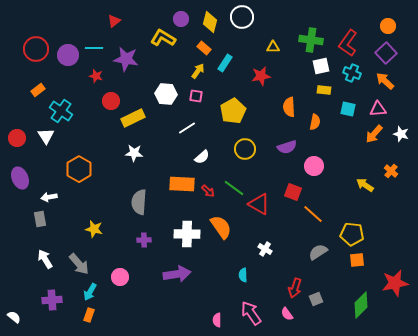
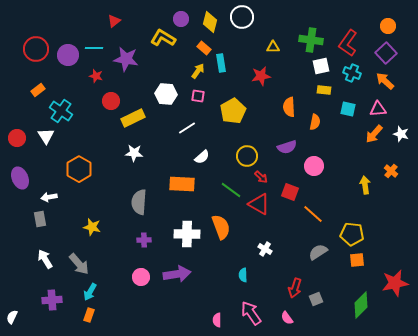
cyan rectangle at (225, 63): moved 4 px left; rotated 42 degrees counterclockwise
pink square at (196, 96): moved 2 px right
yellow circle at (245, 149): moved 2 px right, 7 px down
yellow arrow at (365, 185): rotated 48 degrees clockwise
green line at (234, 188): moved 3 px left, 2 px down
red arrow at (208, 191): moved 53 px right, 14 px up
red square at (293, 192): moved 3 px left
orange semicircle at (221, 227): rotated 15 degrees clockwise
yellow star at (94, 229): moved 2 px left, 2 px up
pink circle at (120, 277): moved 21 px right
pink semicircle at (287, 314): moved 4 px down
white semicircle at (14, 317): moved 2 px left; rotated 104 degrees counterclockwise
